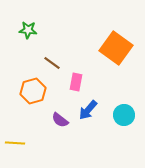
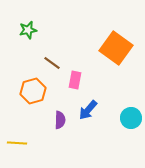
green star: rotated 18 degrees counterclockwise
pink rectangle: moved 1 px left, 2 px up
cyan circle: moved 7 px right, 3 px down
purple semicircle: rotated 126 degrees counterclockwise
yellow line: moved 2 px right
